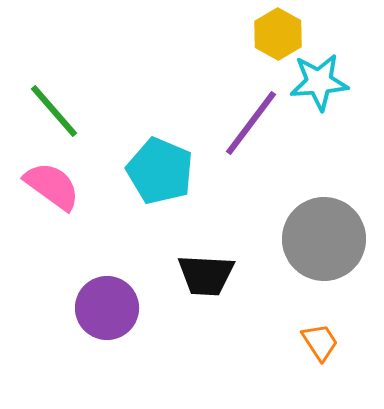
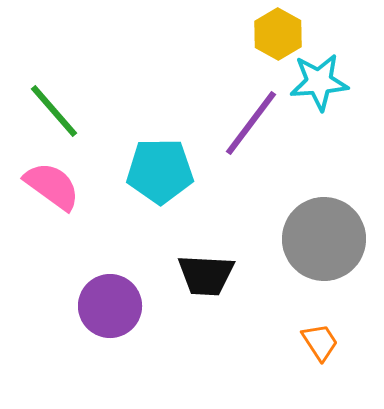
cyan pentagon: rotated 24 degrees counterclockwise
purple circle: moved 3 px right, 2 px up
